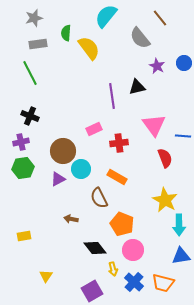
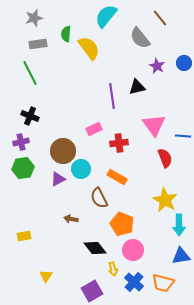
green semicircle: moved 1 px down
